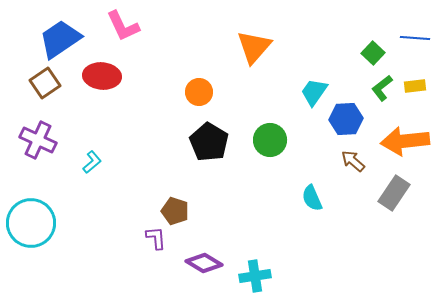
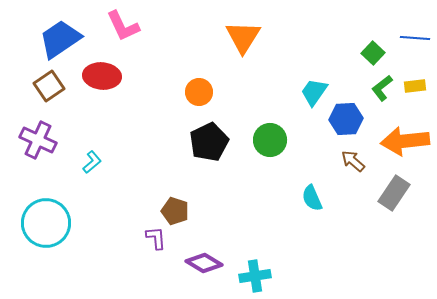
orange triangle: moved 11 px left, 10 px up; rotated 9 degrees counterclockwise
brown square: moved 4 px right, 3 px down
black pentagon: rotated 15 degrees clockwise
cyan circle: moved 15 px right
